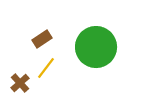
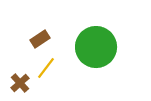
brown rectangle: moved 2 px left
